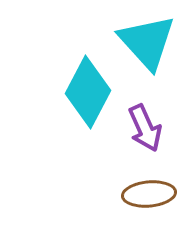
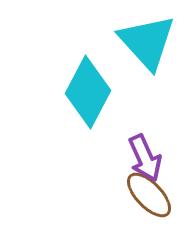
purple arrow: moved 30 px down
brown ellipse: moved 1 px down; rotated 51 degrees clockwise
